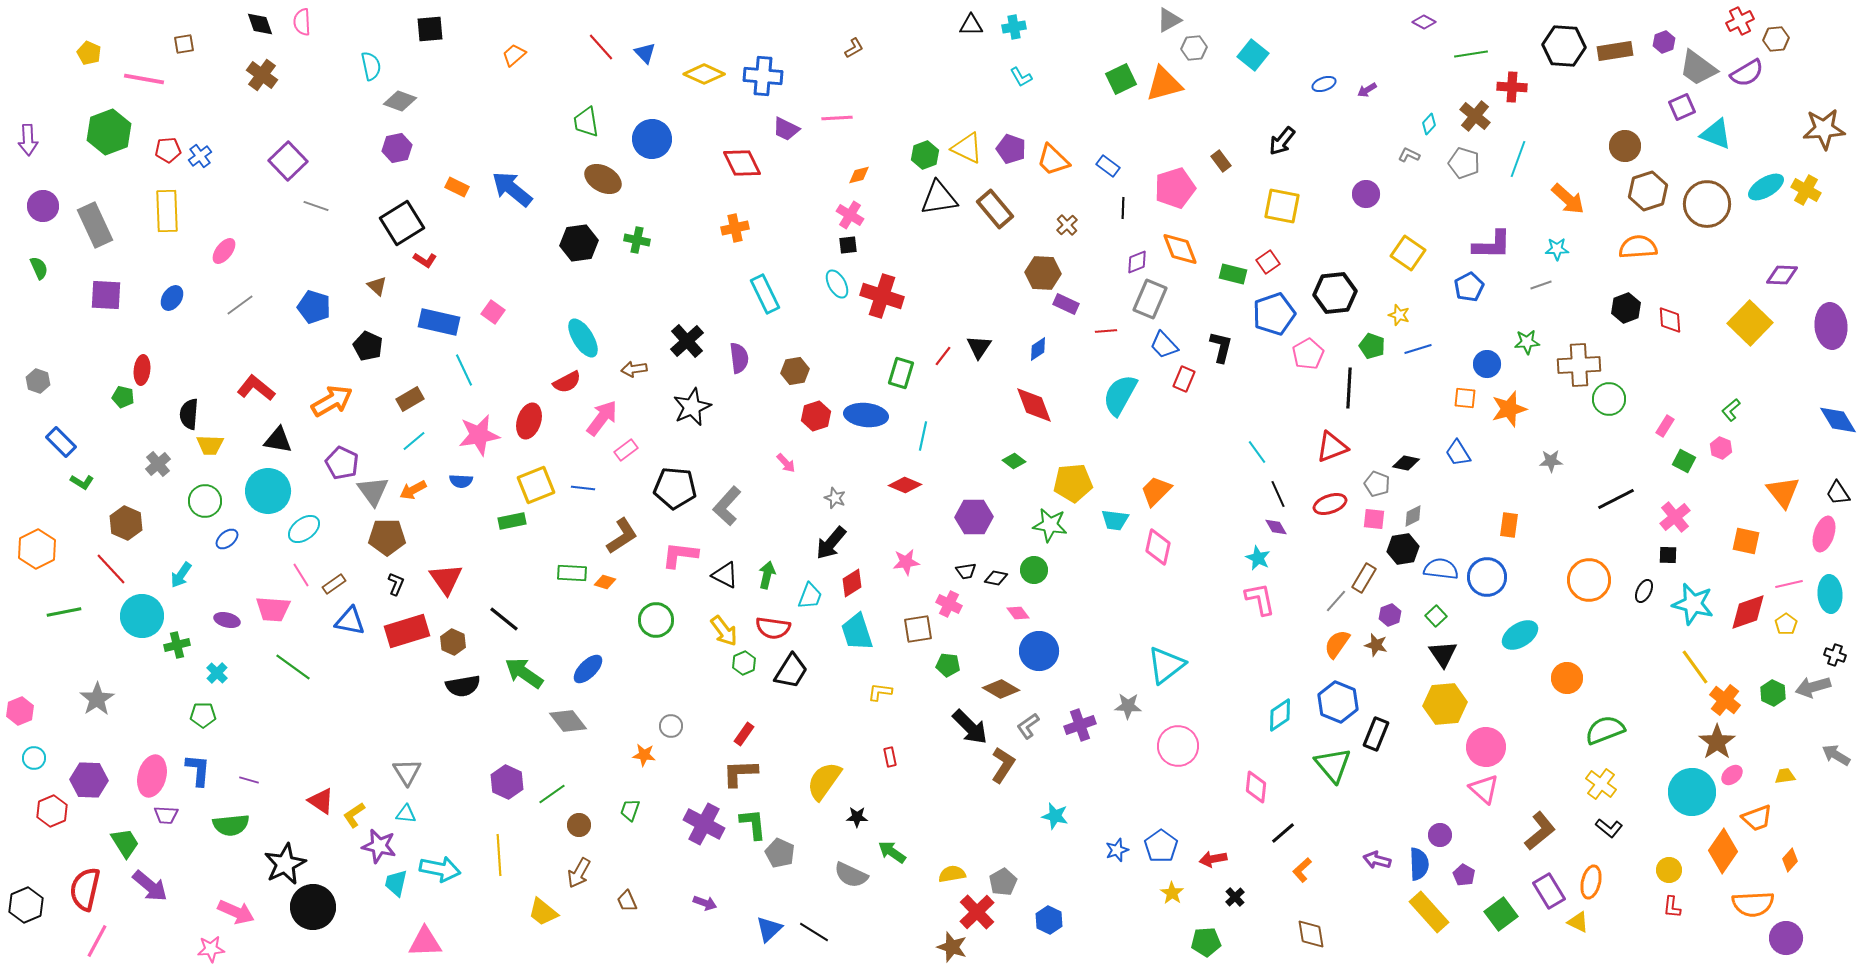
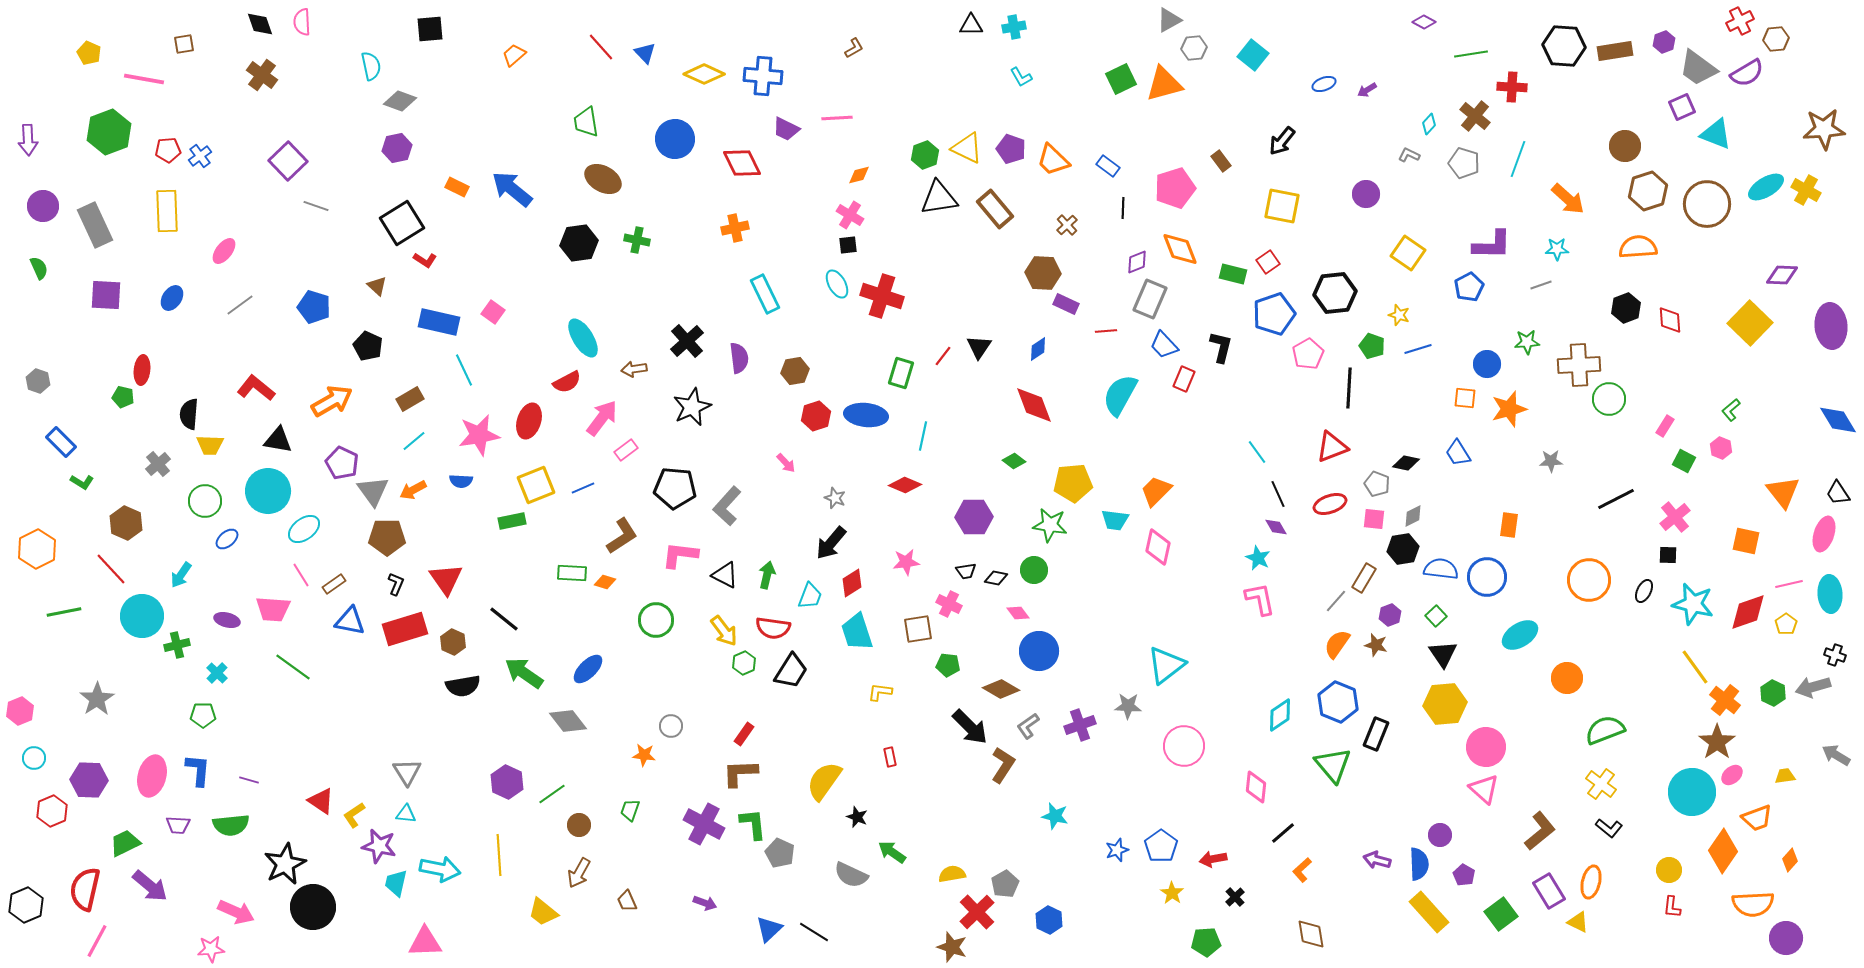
blue circle at (652, 139): moved 23 px right
blue line at (583, 488): rotated 30 degrees counterclockwise
red rectangle at (407, 631): moved 2 px left, 2 px up
pink circle at (1178, 746): moved 6 px right
purple trapezoid at (166, 815): moved 12 px right, 10 px down
black star at (857, 817): rotated 20 degrees clockwise
green trapezoid at (125, 843): rotated 84 degrees counterclockwise
gray pentagon at (1003, 882): moved 2 px right, 2 px down
